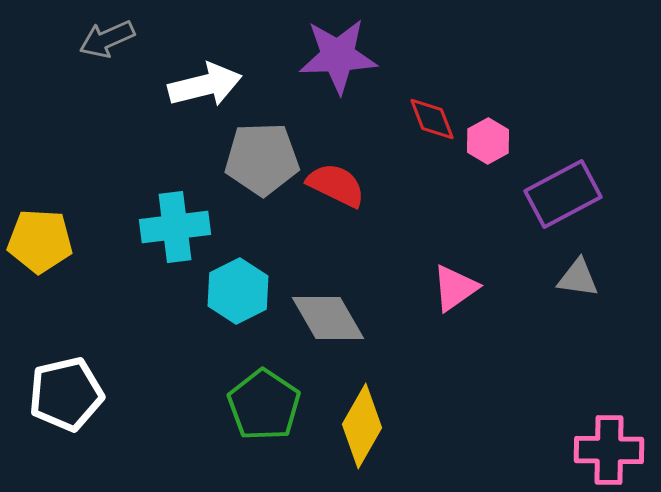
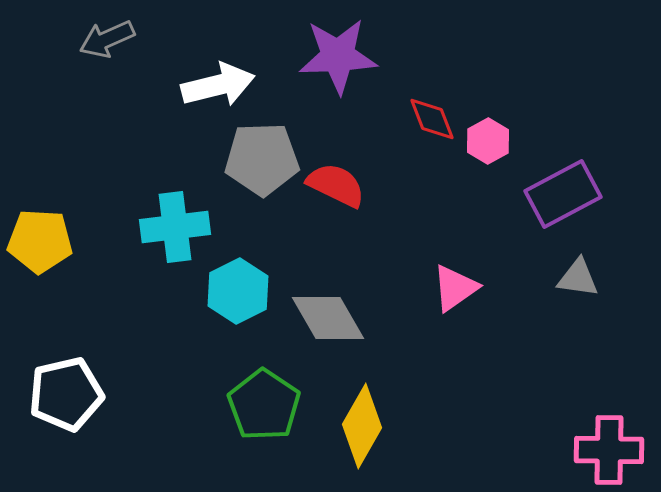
white arrow: moved 13 px right
